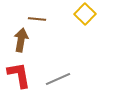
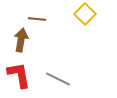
gray line: rotated 50 degrees clockwise
